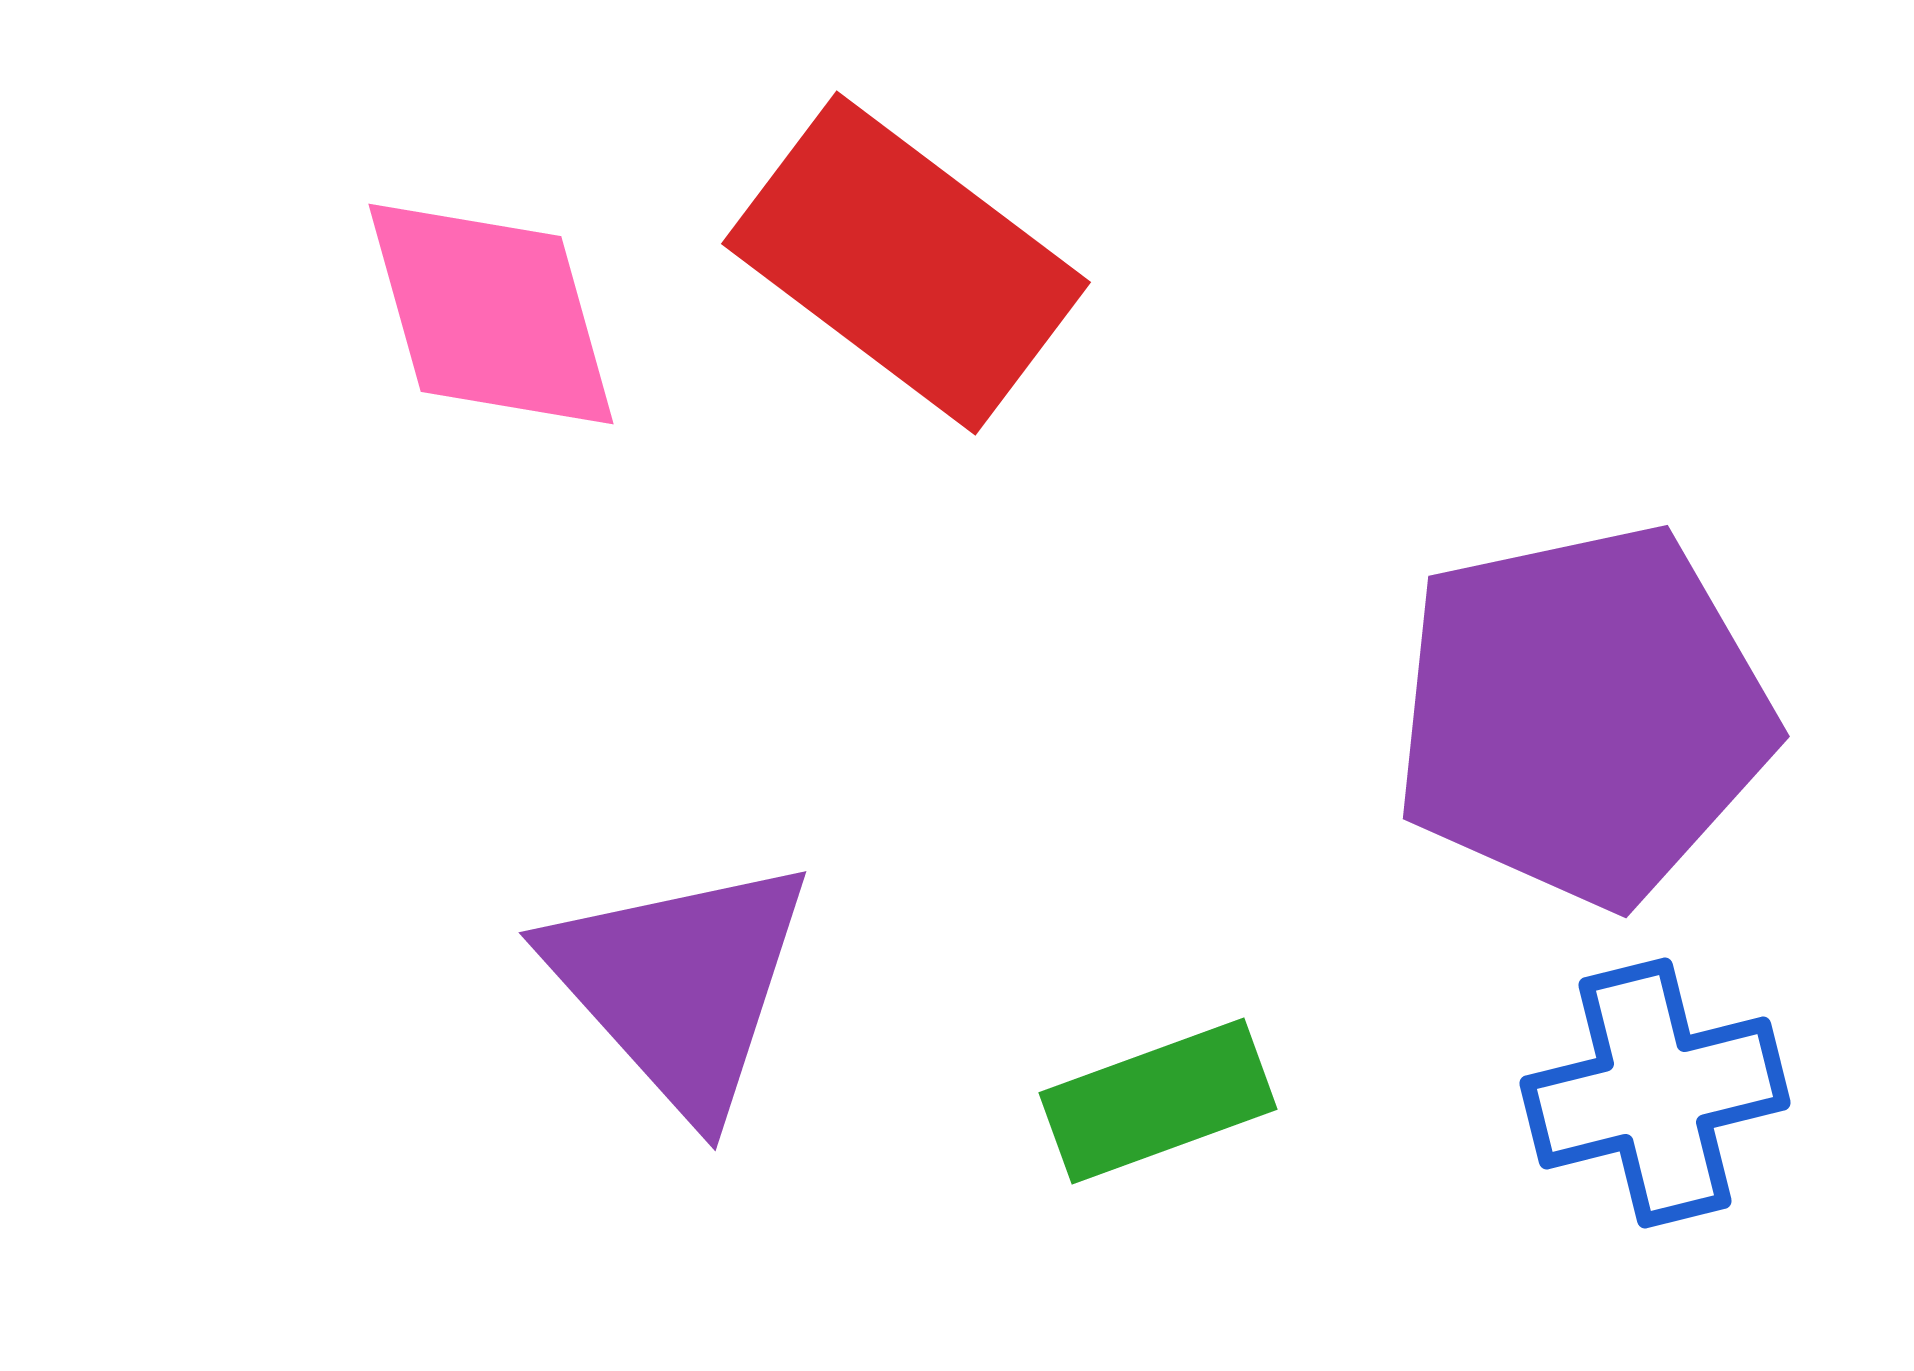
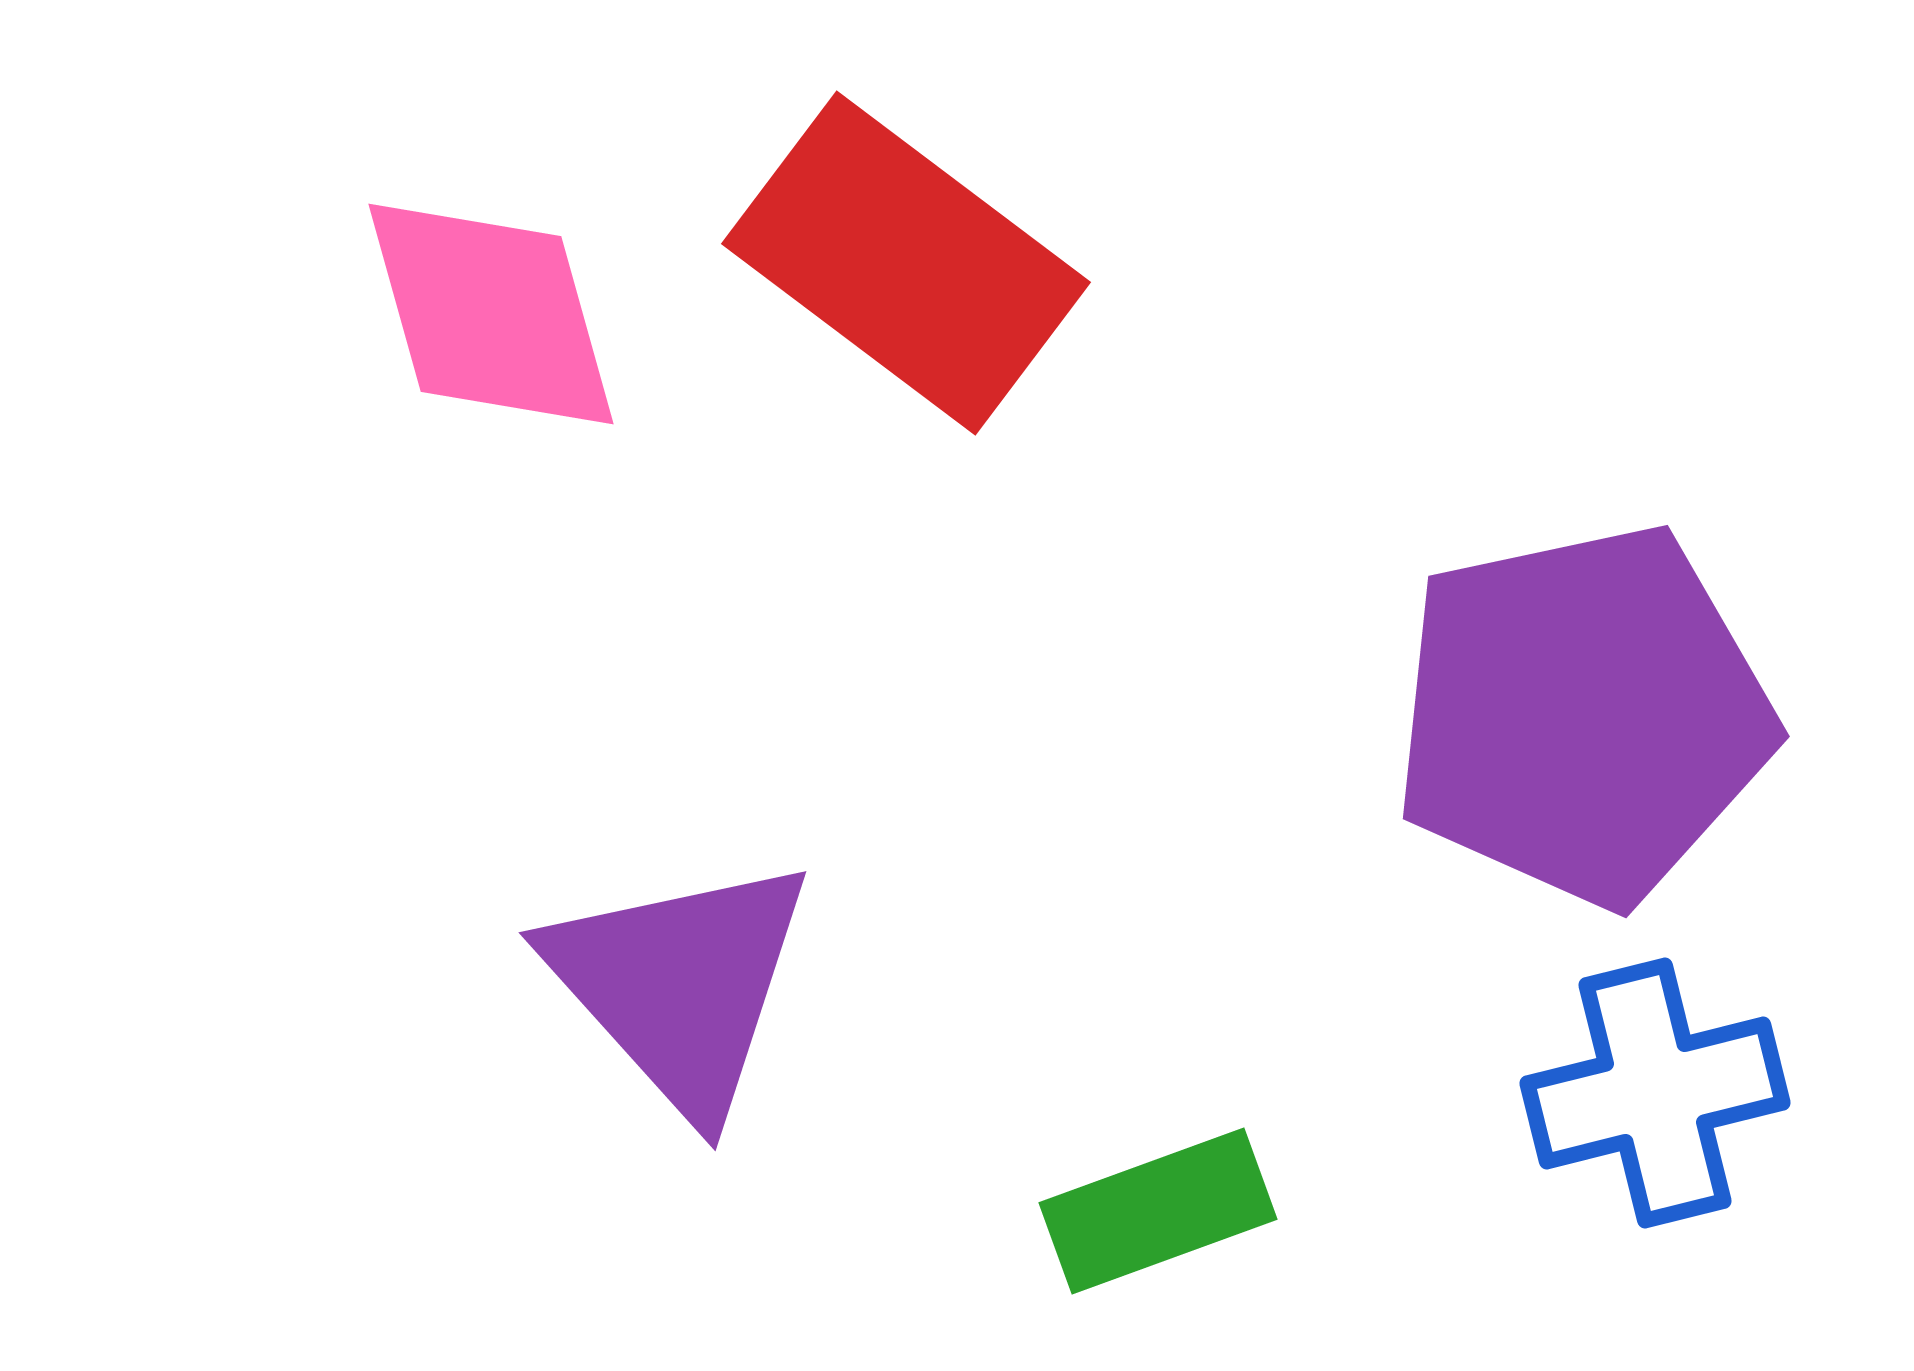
green rectangle: moved 110 px down
